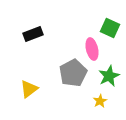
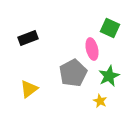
black rectangle: moved 5 px left, 4 px down
yellow star: rotated 16 degrees counterclockwise
